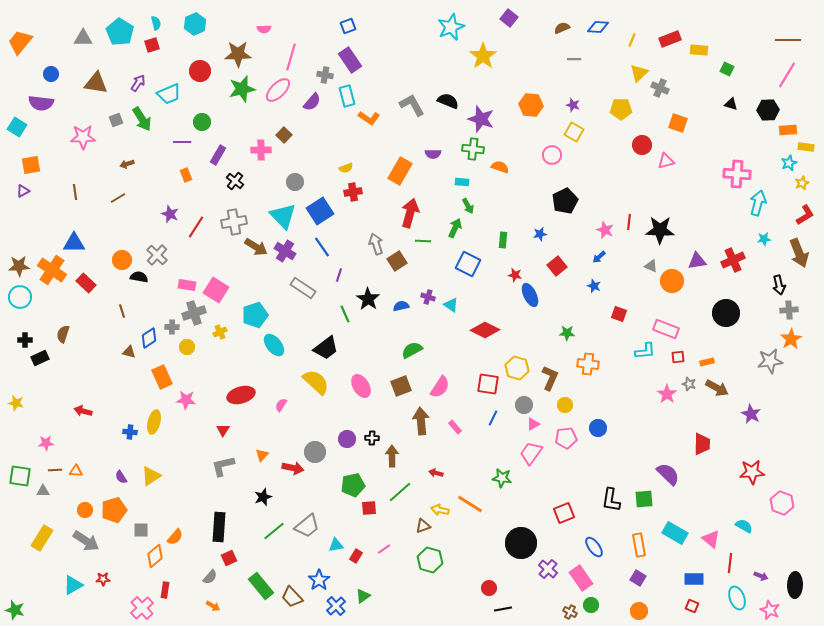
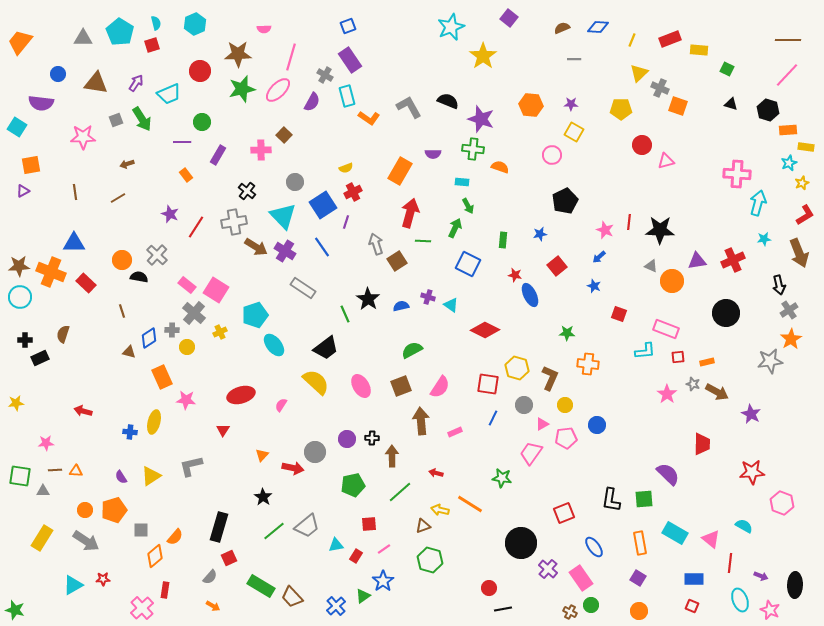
blue circle at (51, 74): moved 7 px right
gray cross at (325, 75): rotated 21 degrees clockwise
pink line at (787, 75): rotated 12 degrees clockwise
purple arrow at (138, 83): moved 2 px left
purple semicircle at (312, 102): rotated 12 degrees counterclockwise
gray L-shape at (412, 105): moved 3 px left, 2 px down
purple star at (573, 105): moved 2 px left, 1 px up; rotated 16 degrees counterclockwise
black hexagon at (768, 110): rotated 20 degrees clockwise
orange square at (678, 123): moved 17 px up
orange rectangle at (186, 175): rotated 16 degrees counterclockwise
black cross at (235, 181): moved 12 px right, 10 px down
red cross at (353, 192): rotated 18 degrees counterclockwise
blue square at (320, 211): moved 3 px right, 6 px up
orange cross at (52, 270): moved 1 px left, 2 px down; rotated 12 degrees counterclockwise
purple line at (339, 275): moved 7 px right, 53 px up
pink rectangle at (187, 285): rotated 30 degrees clockwise
gray cross at (789, 310): rotated 30 degrees counterclockwise
gray cross at (194, 313): rotated 30 degrees counterclockwise
gray cross at (172, 327): moved 3 px down
gray star at (689, 384): moved 4 px right
brown arrow at (717, 388): moved 4 px down
yellow star at (16, 403): rotated 21 degrees counterclockwise
pink triangle at (533, 424): moved 9 px right
pink rectangle at (455, 427): moved 5 px down; rotated 72 degrees counterclockwise
blue circle at (598, 428): moved 1 px left, 3 px up
gray L-shape at (223, 466): moved 32 px left
black star at (263, 497): rotated 18 degrees counterclockwise
red square at (369, 508): moved 16 px down
black rectangle at (219, 527): rotated 12 degrees clockwise
orange rectangle at (639, 545): moved 1 px right, 2 px up
blue star at (319, 580): moved 64 px right, 1 px down
green rectangle at (261, 586): rotated 20 degrees counterclockwise
cyan ellipse at (737, 598): moved 3 px right, 2 px down
